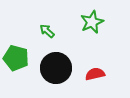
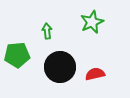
green arrow: rotated 42 degrees clockwise
green pentagon: moved 1 px right, 3 px up; rotated 20 degrees counterclockwise
black circle: moved 4 px right, 1 px up
